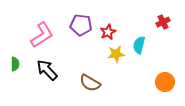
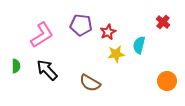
red cross: rotated 24 degrees counterclockwise
green semicircle: moved 1 px right, 2 px down
orange circle: moved 2 px right, 1 px up
